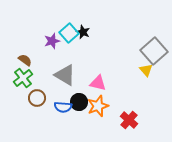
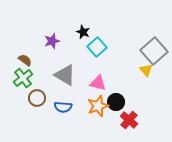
cyan square: moved 28 px right, 14 px down
black circle: moved 37 px right
